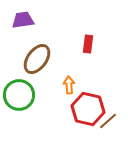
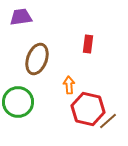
purple trapezoid: moved 2 px left, 3 px up
brown ellipse: rotated 16 degrees counterclockwise
green circle: moved 1 px left, 7 px down
